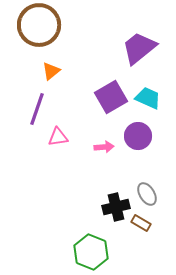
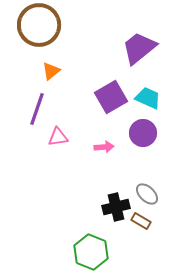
purple circle: moved 5 px right, 3 px up
gray ellipse: rotated 15 degrees counterclockwise
brown rectangle: moved 2 px up
